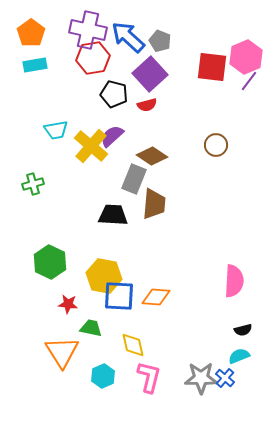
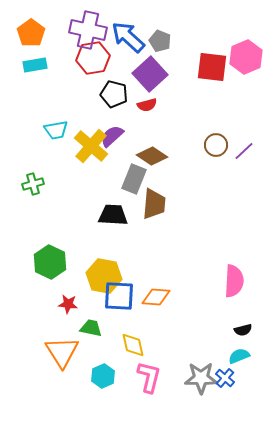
purple line: moved 5 px left, 70 px down; rotated 10 degrees clockwise
